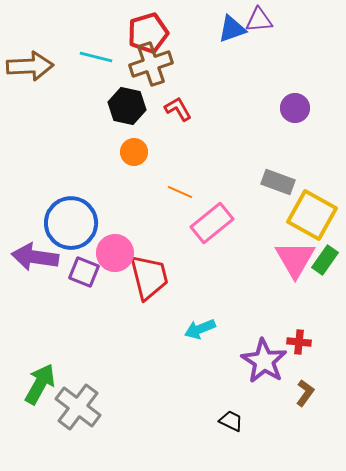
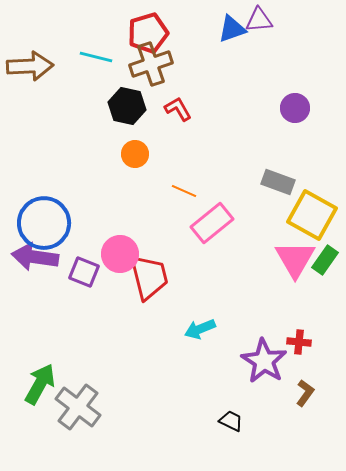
orange circle: moved 1 px right, 2 px down
orange line: moved 4 px right, 1 px up
blue circle: moved 27 px left
pink circle: moved 5 px right, 1 px down
